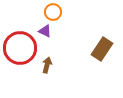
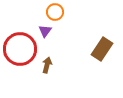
orange circle: moved 2 px right
purple triangle: rotated 40 degrees clockwise
red circle: moved 1 px down
